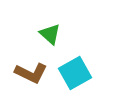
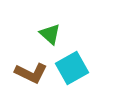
cyan square: moved 3 px left, 5 px up
